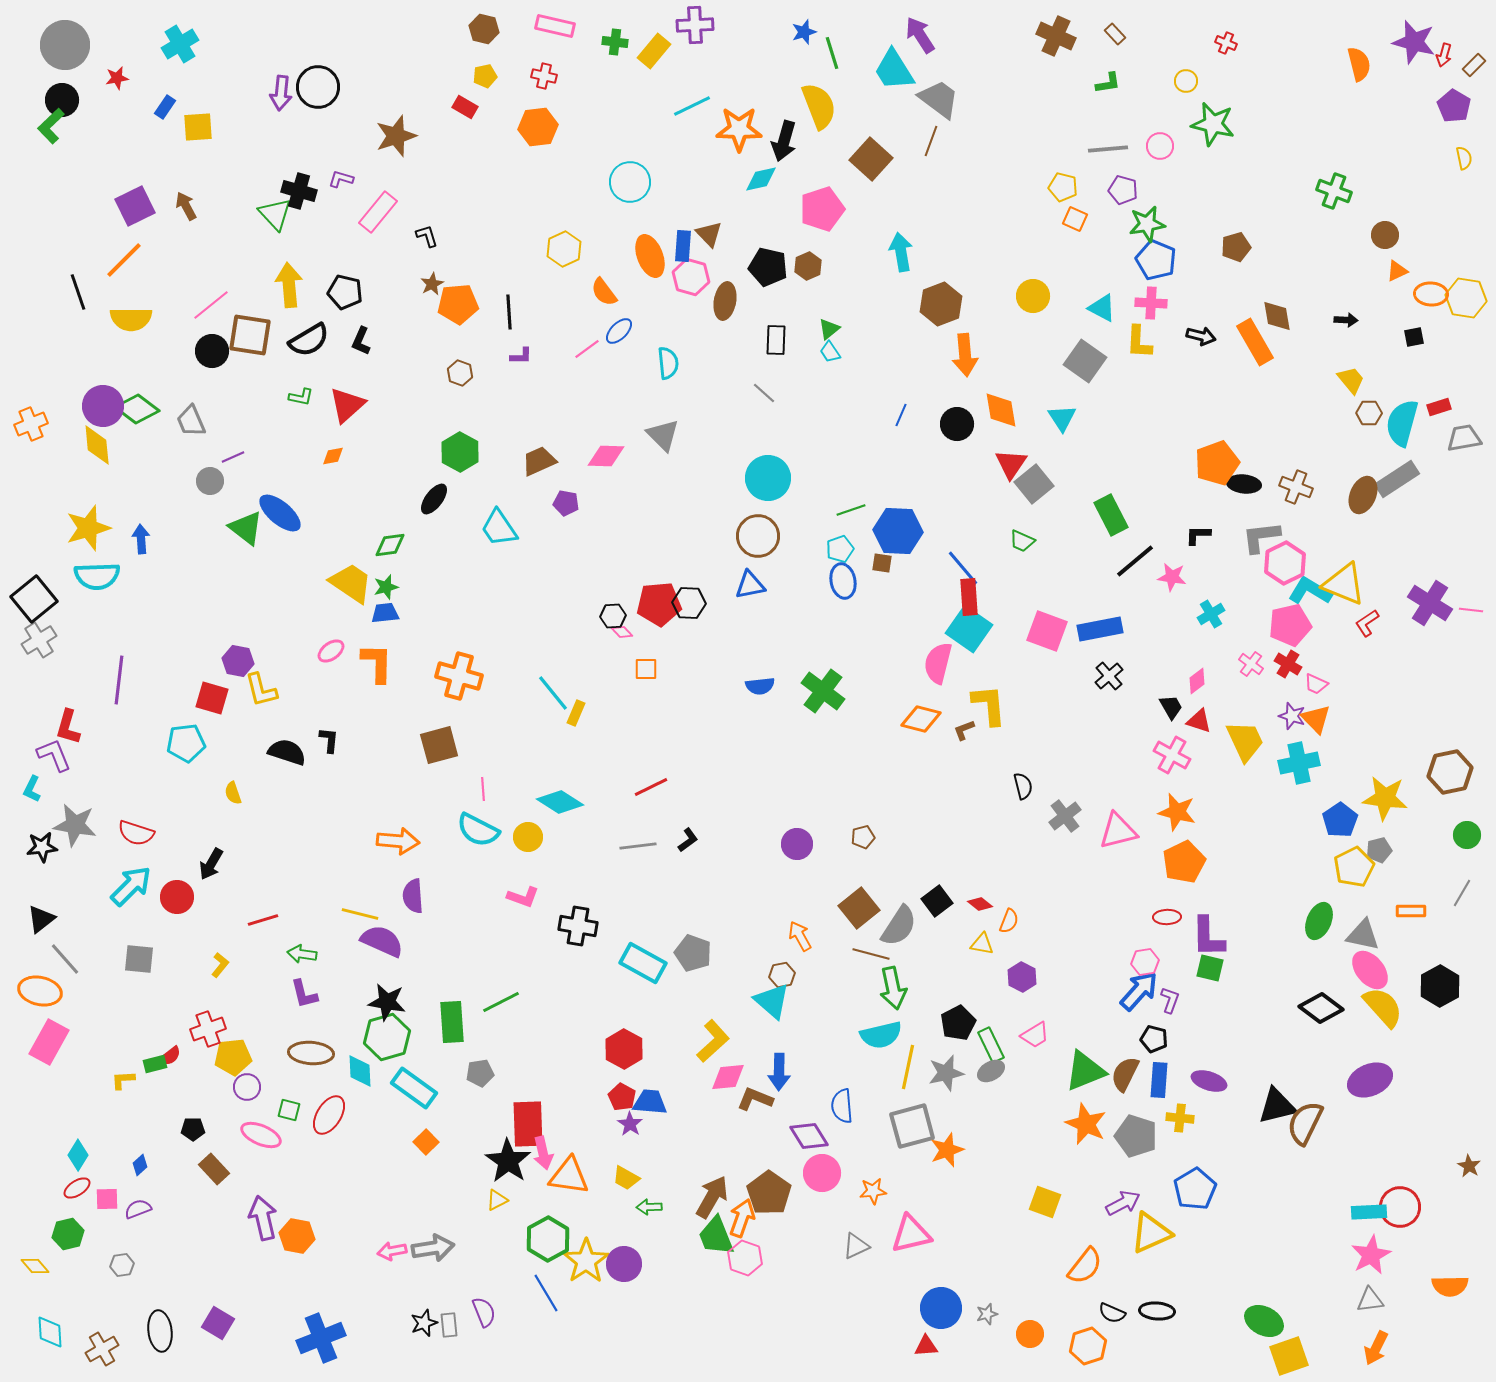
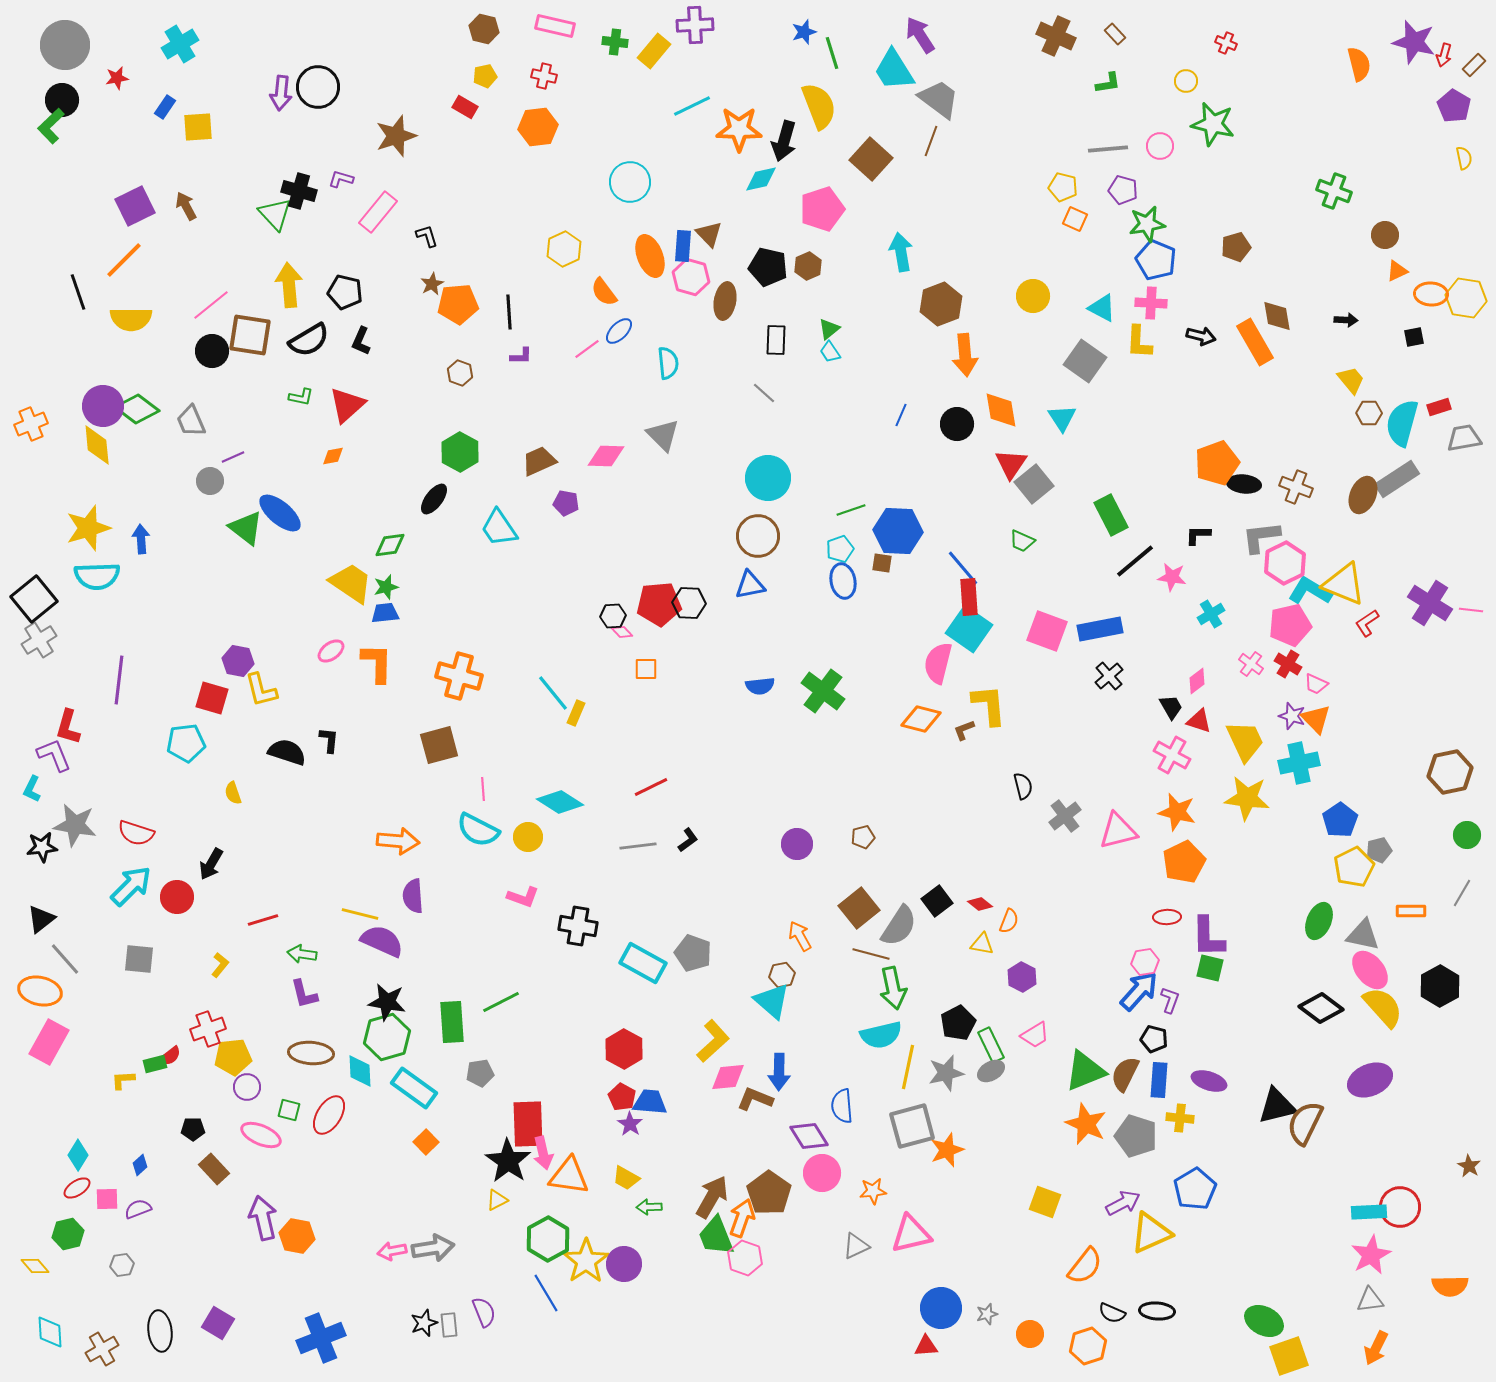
yellow star at (1385, 798): moved 138 px left
